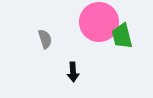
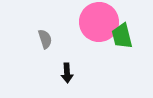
black arrow: moved 6 px left, 1 px down
